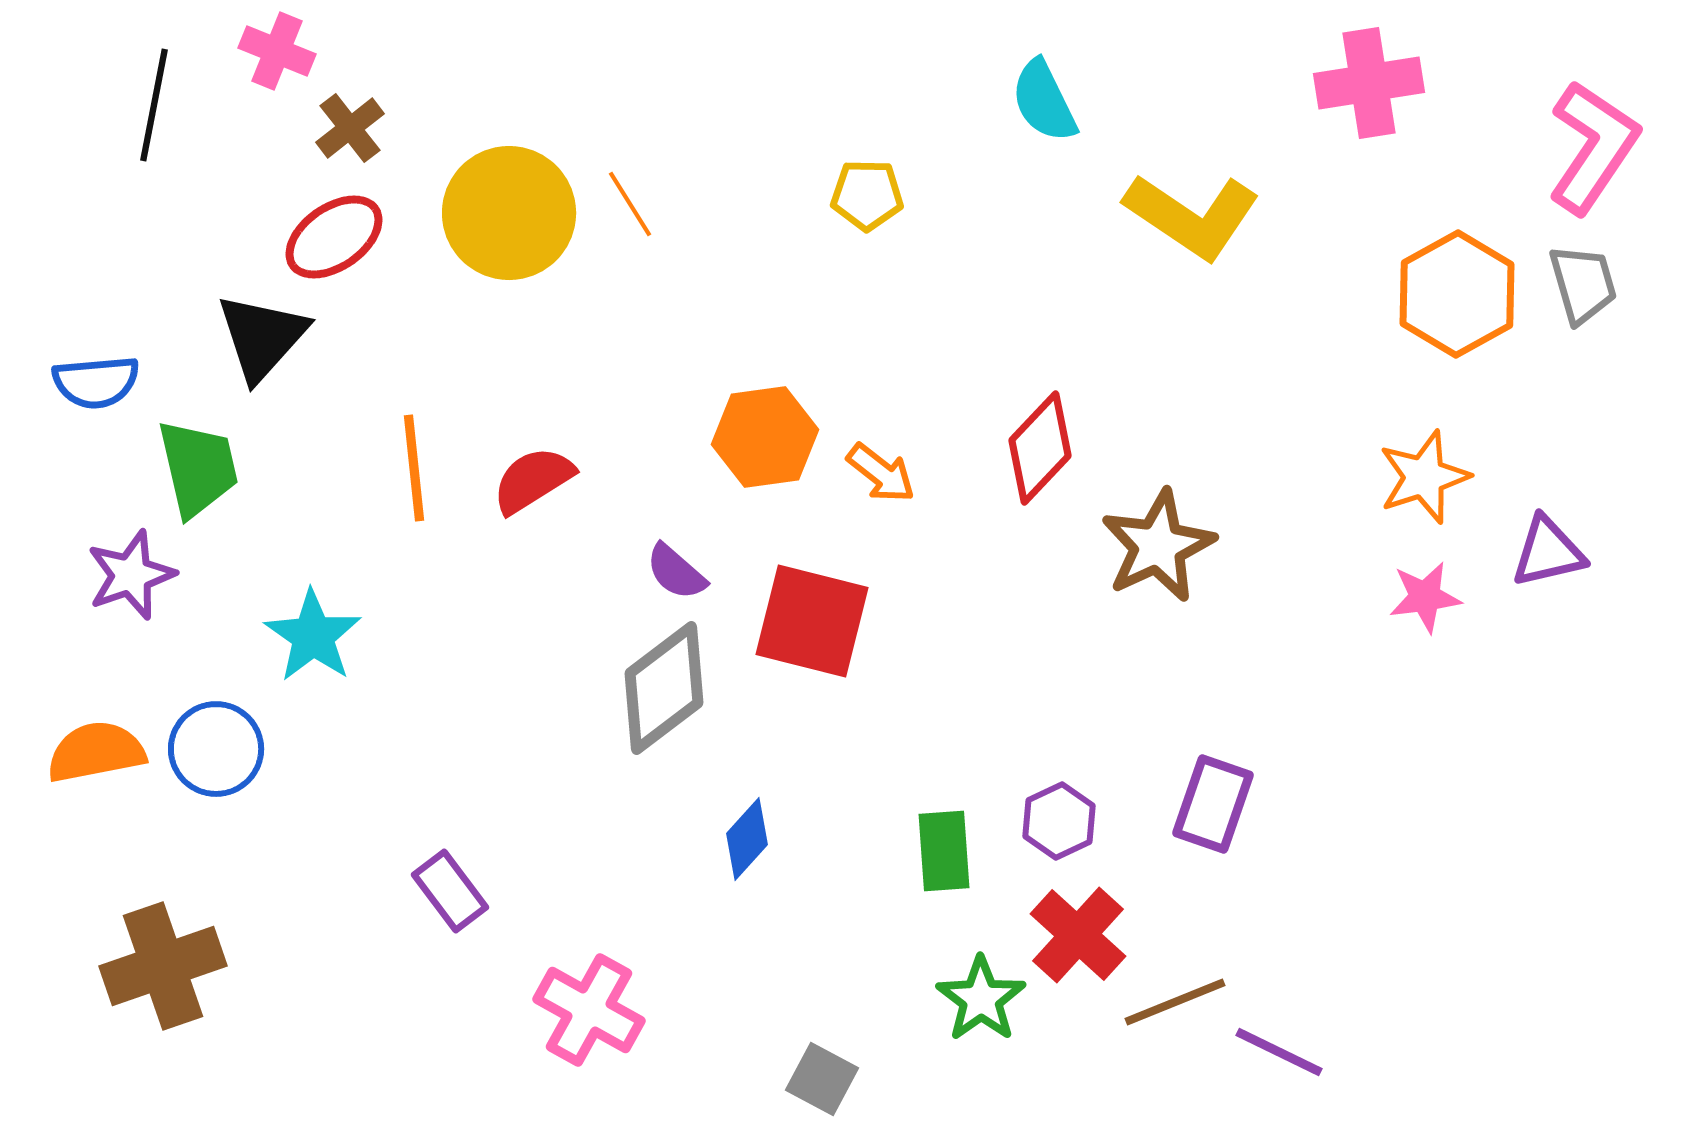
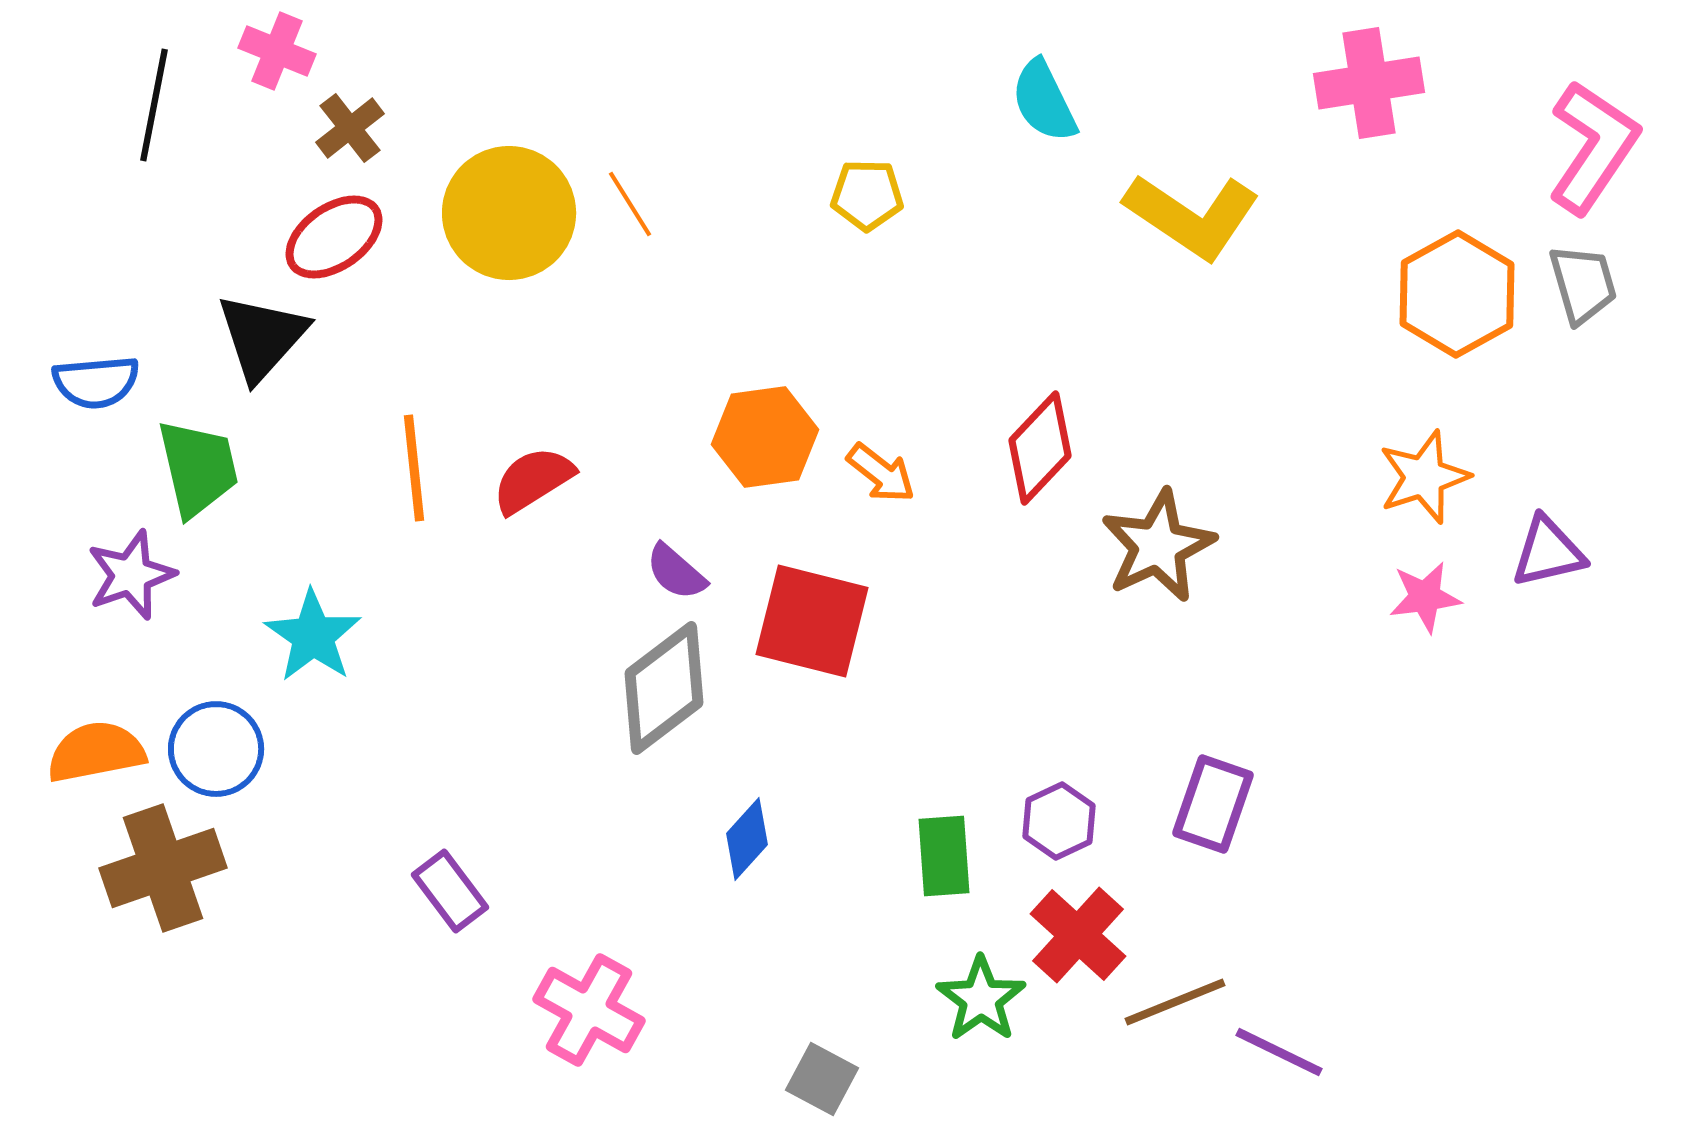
green rectangle at (944, 851): moved 5 px down
brown cross at (163, 966): moved 98 px up
